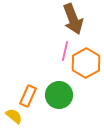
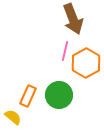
yellow semicircle: moved 1 px left, 1 px down
